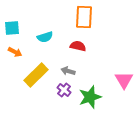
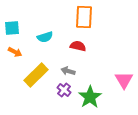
green star: rotated 15 degrees counterclockwise
